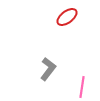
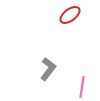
red ellipse: moved 3 px right, 2 px up
